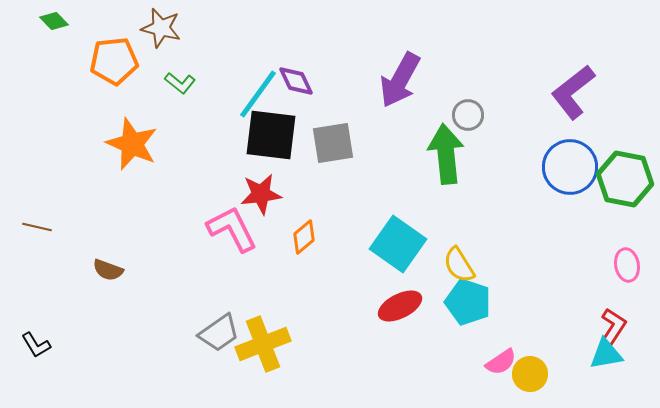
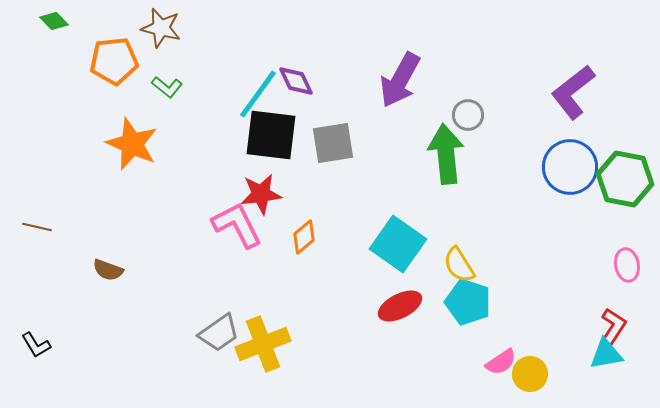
green L-shape: moved 13 px left, 4 px down
pink L-shape: moved 5 px right, 4 px up
